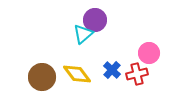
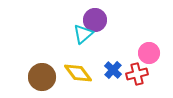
blue cross: moved 1 px right
yellow diamond: moved 1 px right, 1 px up
